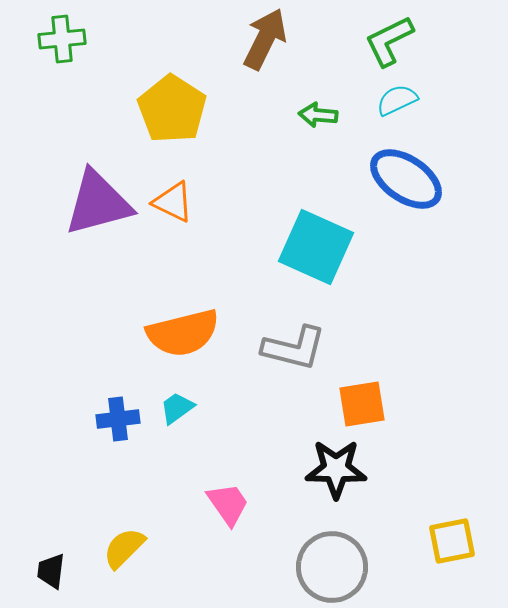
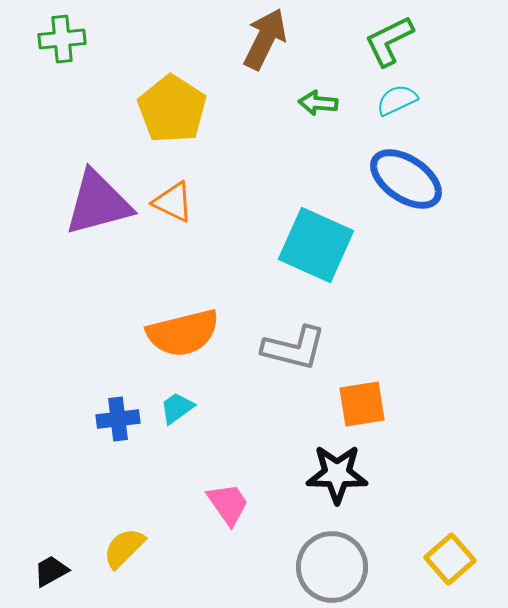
green arrow: moved 12 px up
cyan square: moved 2 px up
black star: moved 1 px right, 5 px down
yellow square: moved 2 px left, 18 px down; rotated 30 degrees counterclockwise
black trapezoid: rotated 54 degrees clockwise
